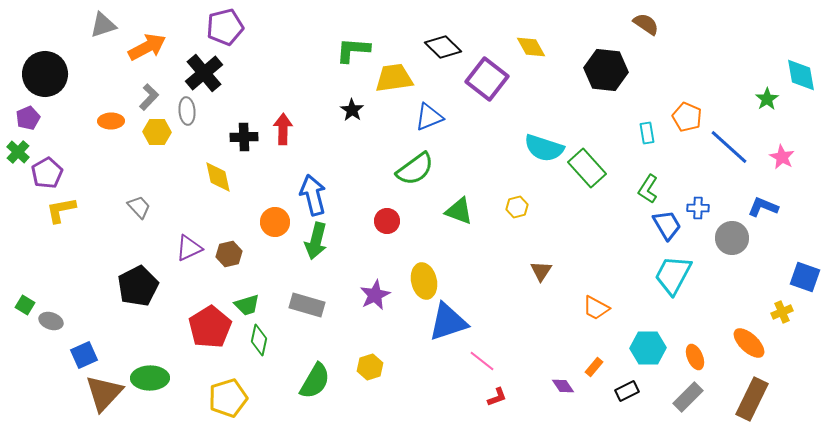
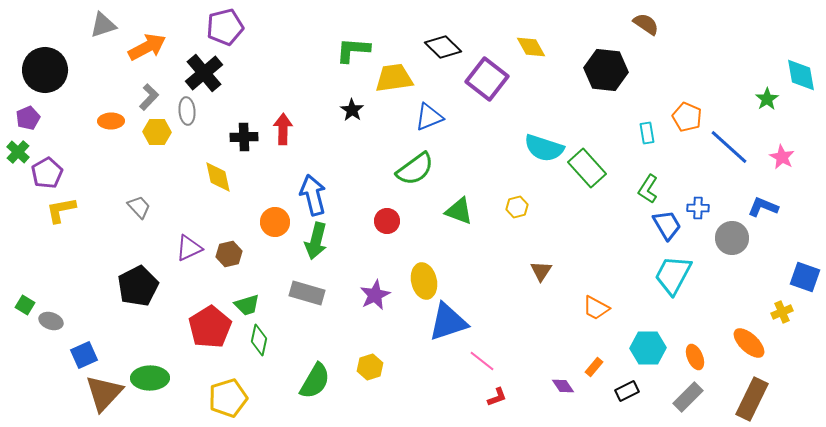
black circle at (45, 74): moved 4 px up
gray rectangle at (307, 305): moved 12 px up
